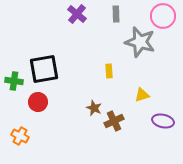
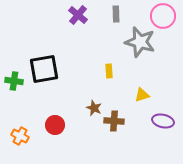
purple cross: moved 1 px right, 1 px down
red circle: moved 17 px right, 23 px down
brown cross: rotated 30 degrees clockwise
